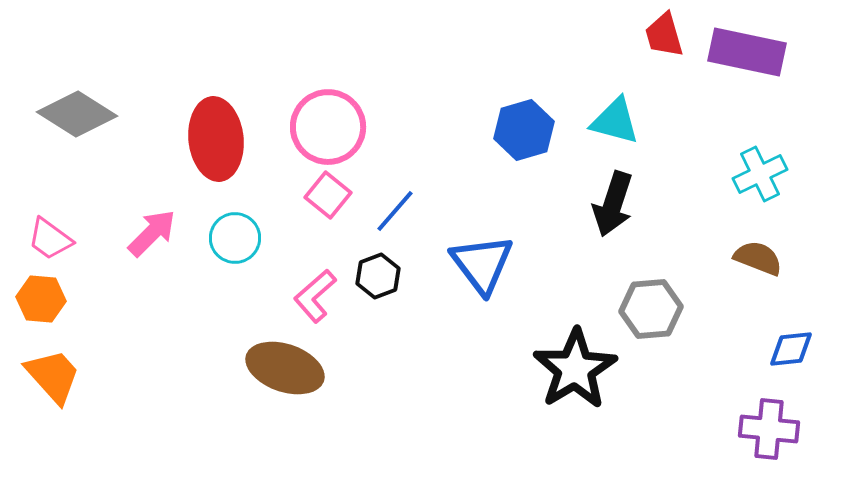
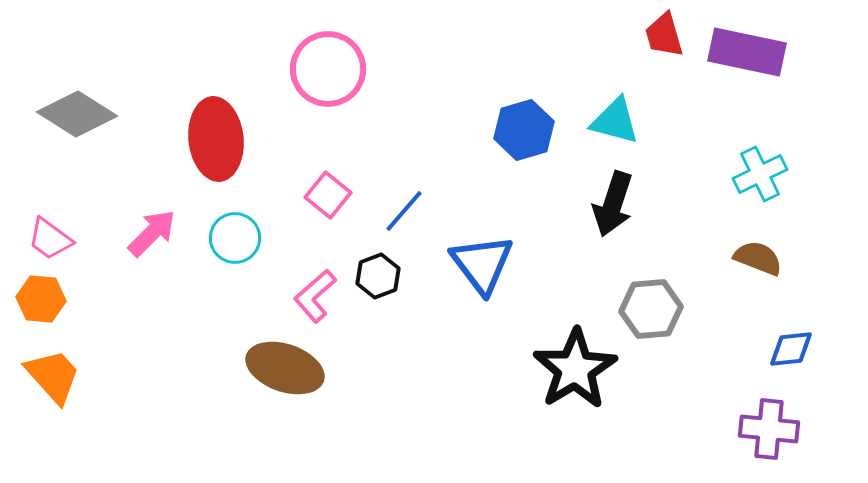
pink circle: moved 58 px up
blue line: moved 9 px right
